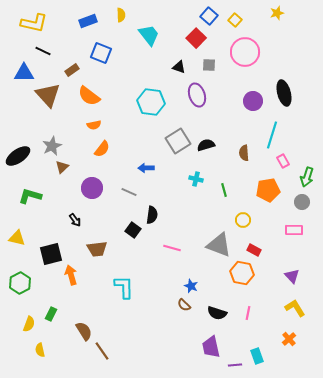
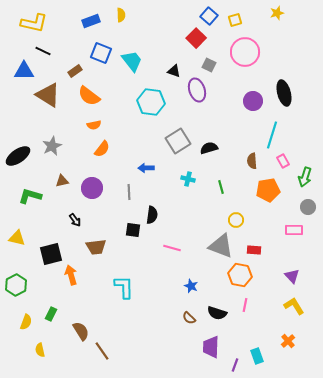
yellow square at (235, 20): rotated 32 degrees clockwise
blue rectangle at (88, 21): moved 3 px right
cyan trapezoid at (149, 35): moved 17 px left, 26 px down
gray square at (209, 65): rotated 24 degrees clockwise
black triangle at (179, 67): moved 5 px left, 4 px down
brown rectangle at (72, 70): moved 3 px right, 1 px down
blue triangle at (24, 73): moved 2 px up
brown triangle at (48, 95): rotated 16 degrees counterclockwise
purple ellipse at (197, 95): moved 5 px up
black semicircle at (206, 145): moved 3 px right, 3 px down
brown semicircle at (244, 153): moved 8 px right, 8 px down
brown triangle at (62, 167): moved 14 px down; rotated 32 degrees clockwise
green arrow at (307, 177): moved 2 px left
cyan cross at (196, 179): moved 8 px left
green line at (224, 190): moved 3 px left, 3 px up
gray line at (129, 192): rotated 63 degrees clockwise
gray circle at (302, 202): moved 6 px right, 5 px down
yellow circle at (243, 220): moved 7 px left
black square at (133, 230): rotated 28 degrees counterclockwise
gray triangle at (219, 245): moved 2 px right, 1 px down
brown trapezoid at (97, 249): moved 1 px left, 2 px up
red rectangle at (254, 250): rotated 24 degrees counterclockwise
orange hexagon at (242, 273): moved 2 px left, 2 px down
green hexagon at (20, 283): moved 4 px left, 2 px down
brown semicircle at (184, 305): moved 5 px right, 13 px down
yellow L-shape at (295, 308): moved 1 px left, 2 px up
pink line at (248, 313): moved 3 px left, 8 px up
yellow semicircle at (29, 324): moved 3 px left, 2 px up
brown semicircle at (84, 331): moved 3 px left
orange cross at (289, 339): moved 1 px left, 2 px down
purple trapezoid at (211, 347): rotated 15 degrees clockwise
purple line at (235, 365): rotated 64 degrees counterclockwise
